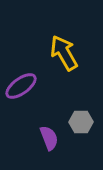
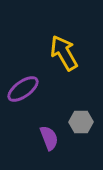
purple ellipse: moved 2 px right, 3 px down
